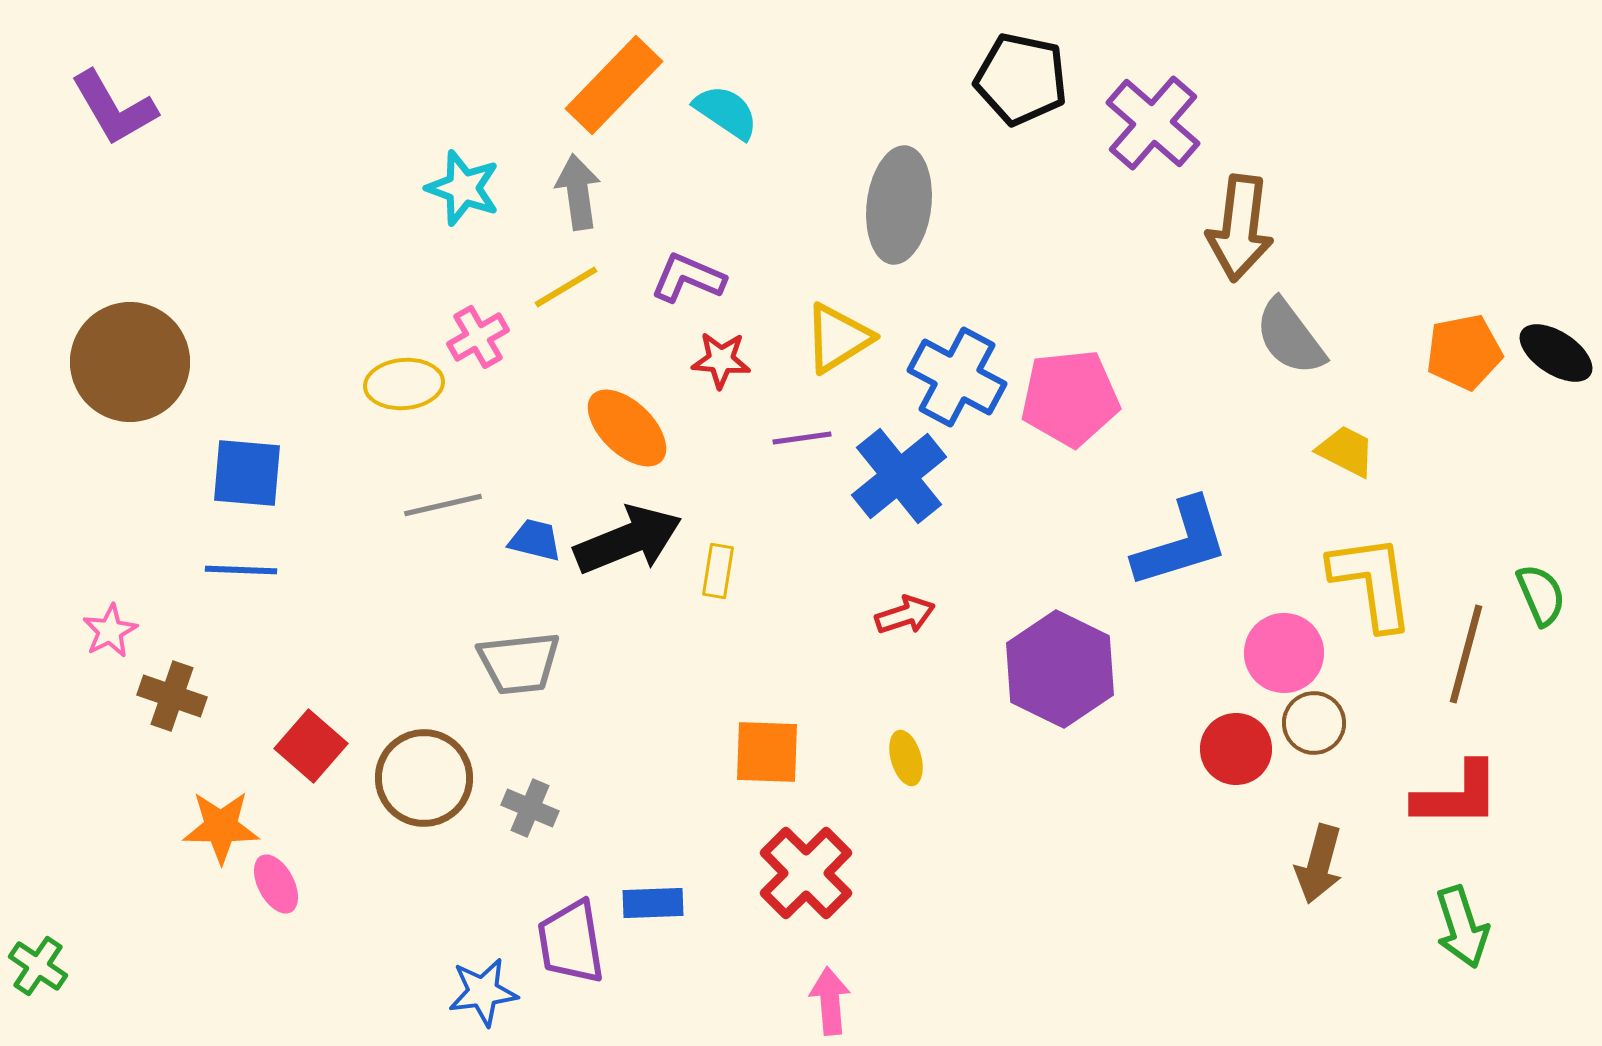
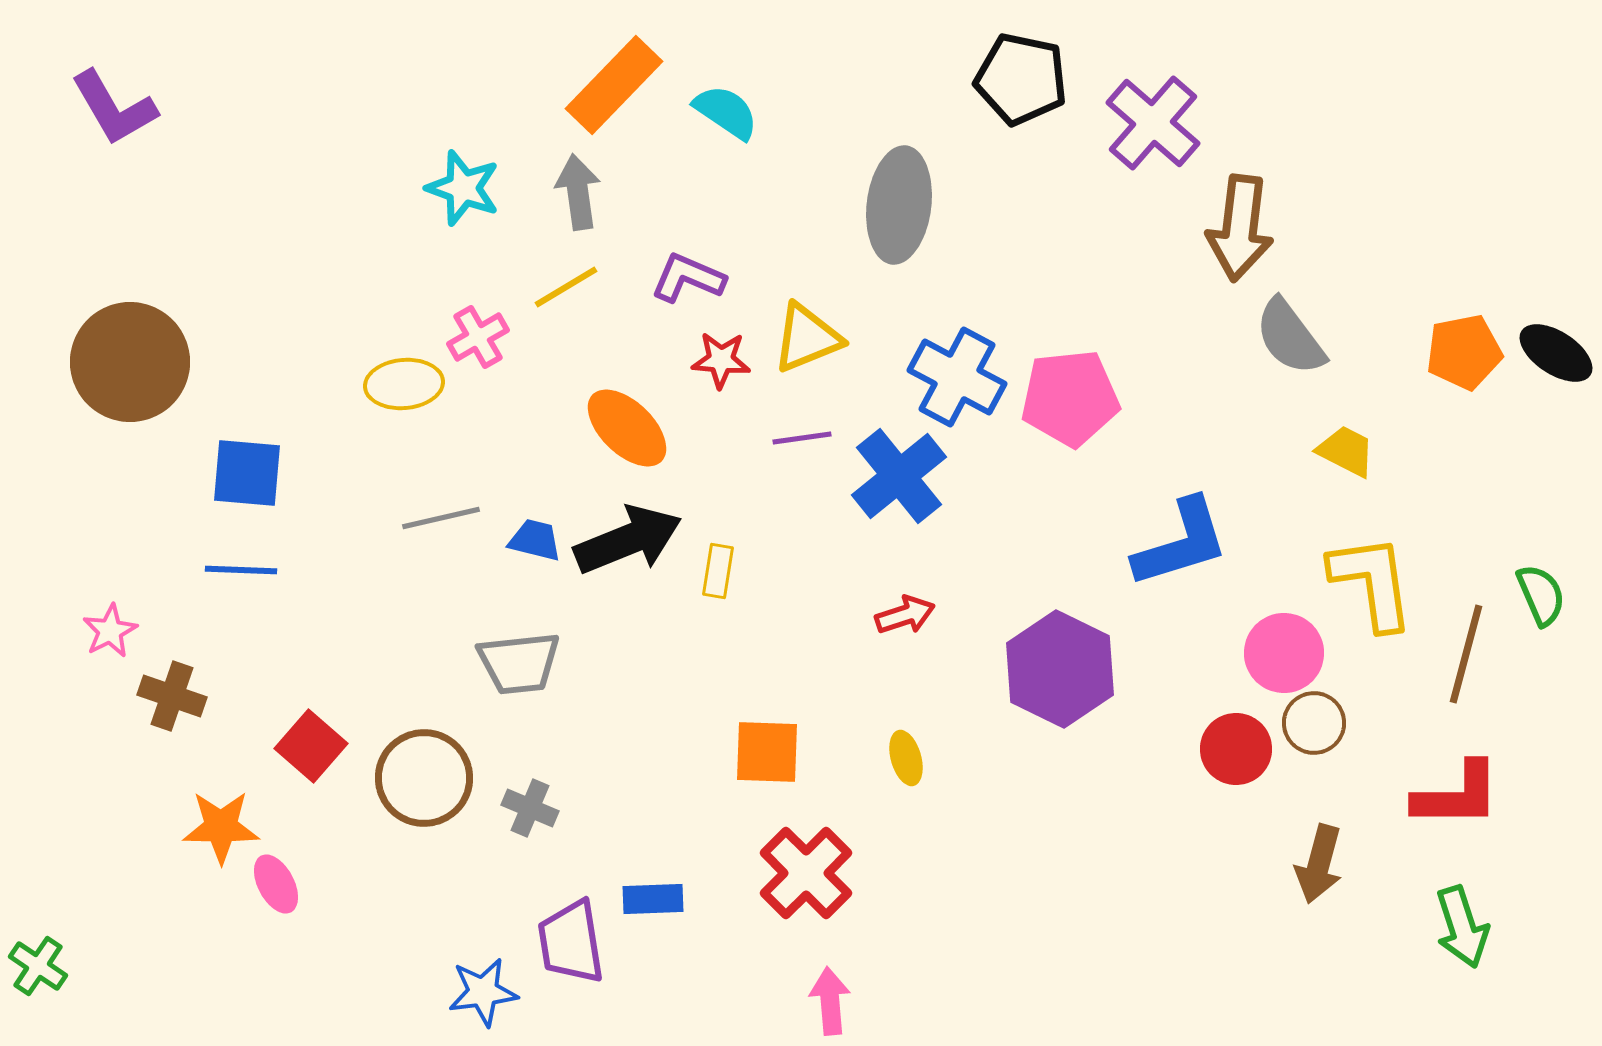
yellow triangle at (838, 338): moved 31 px left; rotated 10 degrees clockwise
gray line at (443, 505): moved 2 px left, 13 px down
blue rectangle at (653, 903): moved 4 px up
